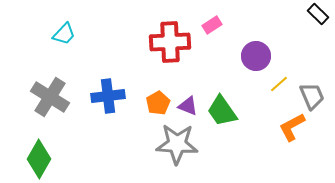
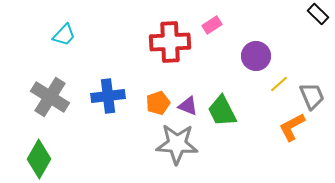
cyan trapezoid: moved 1 px down
orange pentagon: rotated 10 degrees clockwise
green trapezoid: rotated 8 degrees clockwise
